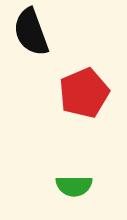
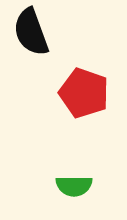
red pentagon: rotated 30 degrees counterclockwise
